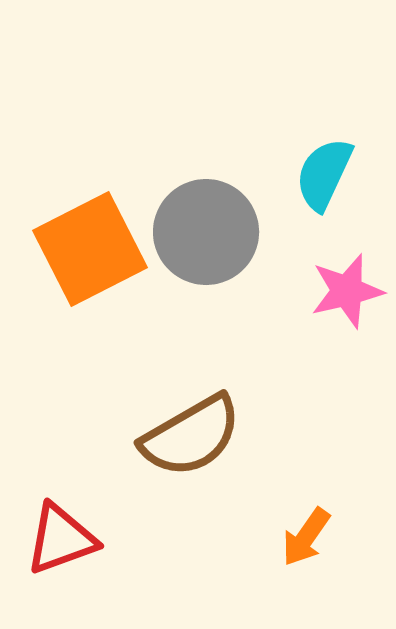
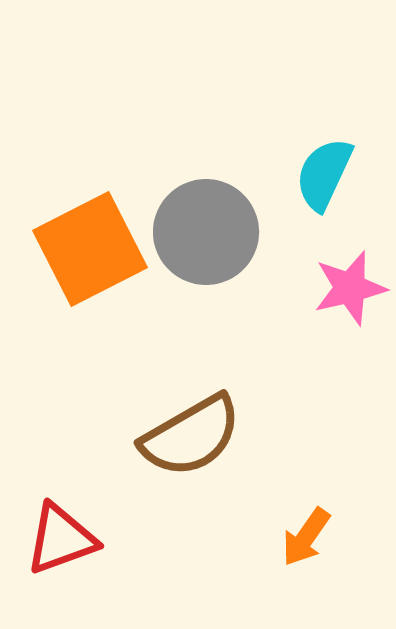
pink star: moved 3 px right, 3 px up
